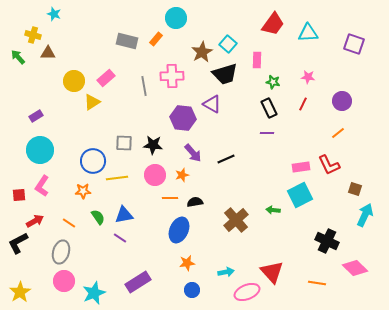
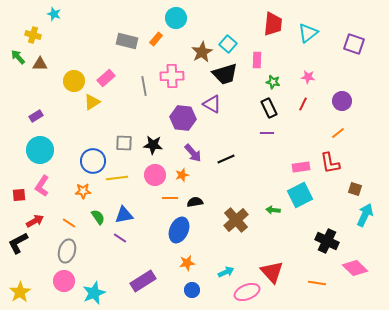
red trapezoid at (273, 24): rotated 30 degrees counterclockwise
cyan triangle at (308, 33): rotated 35 degrees counterclockwise
brown triangle at (48, 53): moved 8 px left, 11 px down
red L-shape at (329, 165): moved 1 px right, 2 px up; rotated 15 degrees clockwise
gray ellipse at (61, 252): moved 6 px right, 1 px up
cyan arrow at (226, 272): rotated 14 degrees counterclockwise
purple rectangle at (138, 282): moved 5 px right, 1 px up
